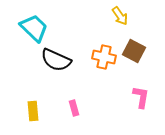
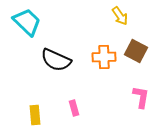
cyan trapezoid: moved 7 px left, 6 px up
brown square: moved 2 px right
orange cross: rotated 15 degrees counterclockwise
yellow rectangle: moved 2 px right, 4 px down
